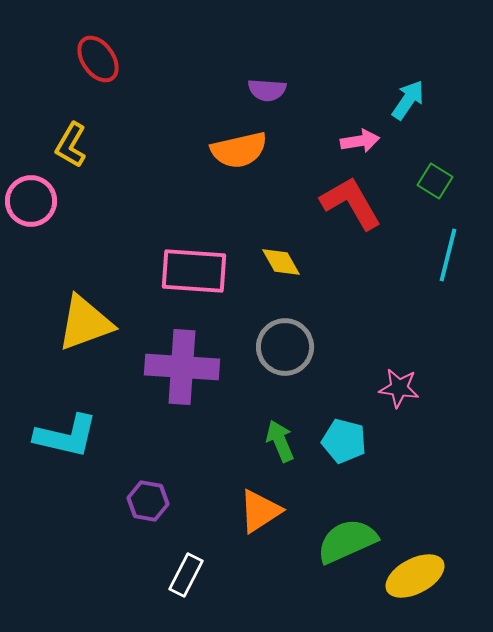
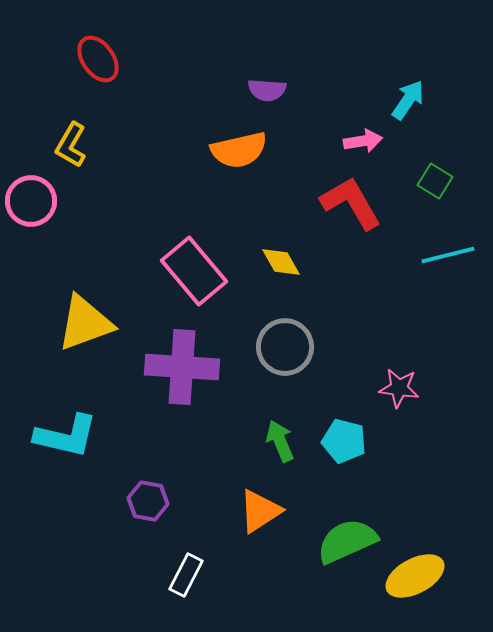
pink arrow: moved 3 px right
cyan line: rotated 62 degrees clockwise
pink rectangle: rotated 46 degrees clockwise
